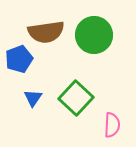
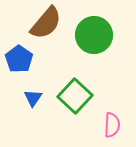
brown semicircle: moved 9 px up; rotated 42 degrees counterclockwise
blue pentagon: rotated 16 degrees counterclockwise
green square: moved 1 px left, 2 px up
